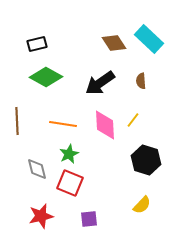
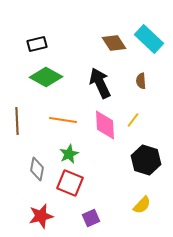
black arrow: rotated 100 degrees clockwise
orange line: moved 4 px up
gray diamond: rotated 25 degrees clockwise
purple square: moved 2 px right, 1 px up; rotated 18 degrees counterclockwise
